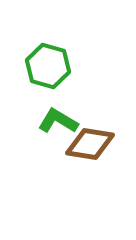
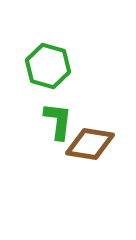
green L-shape: rotated 66 degrees clockwise
